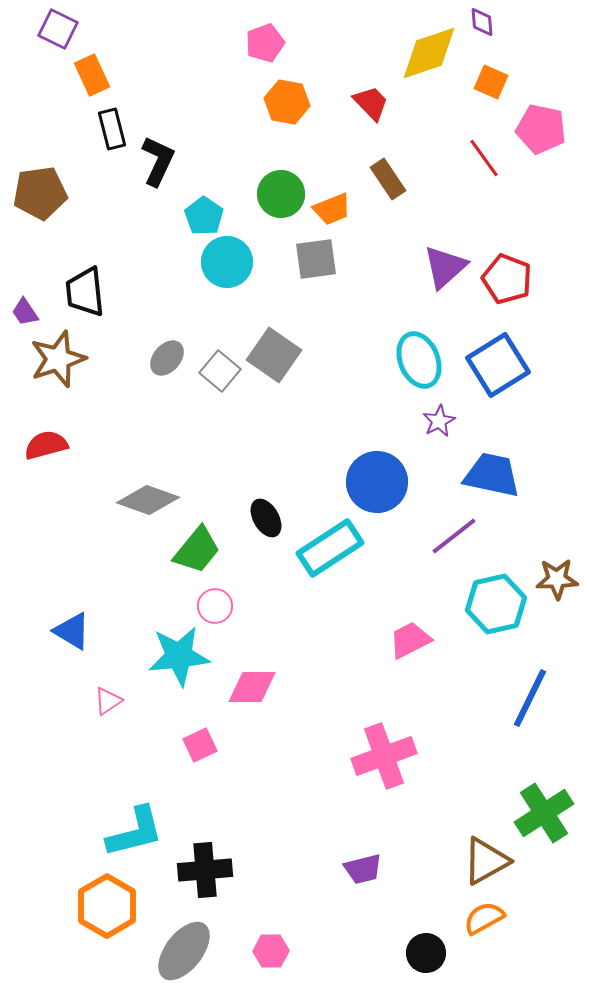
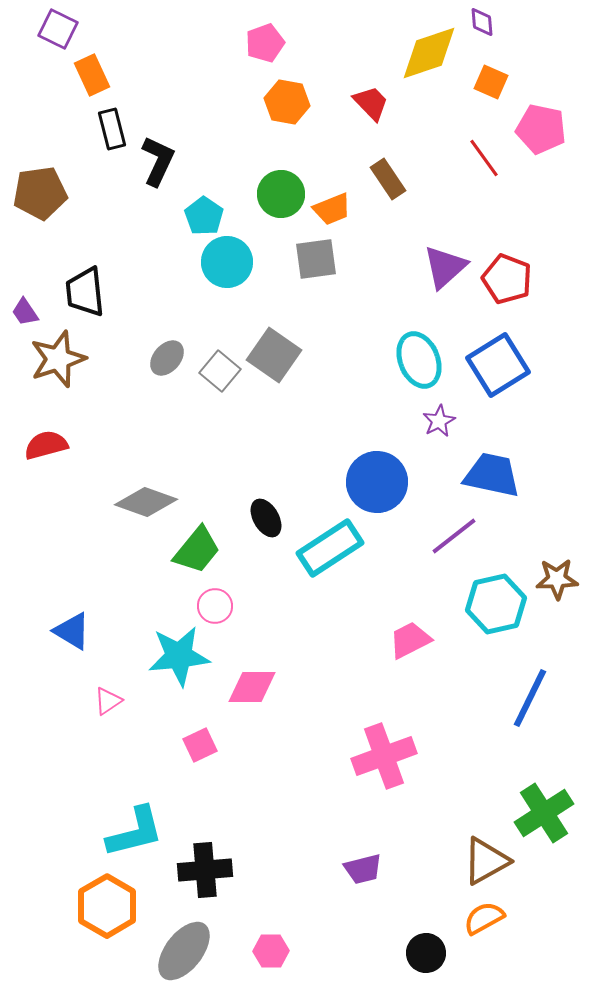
gray diamond at (148, 500): moved 2 px left, 2 px down
